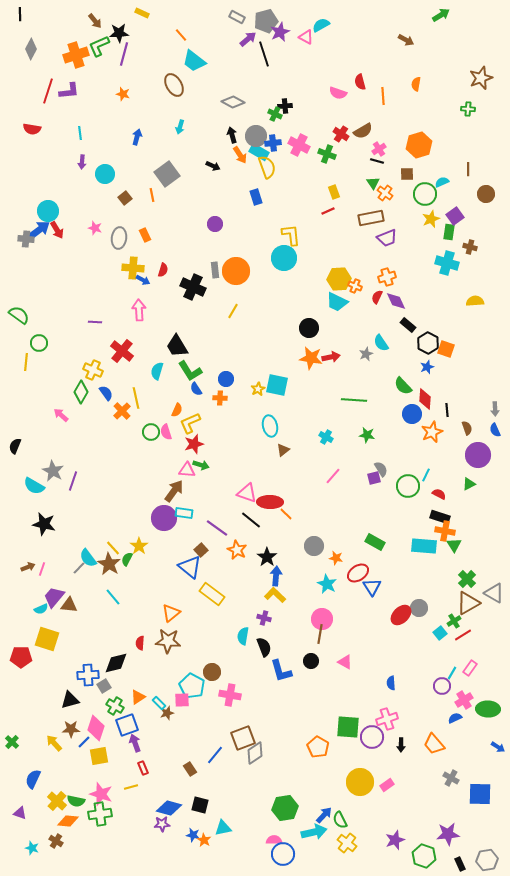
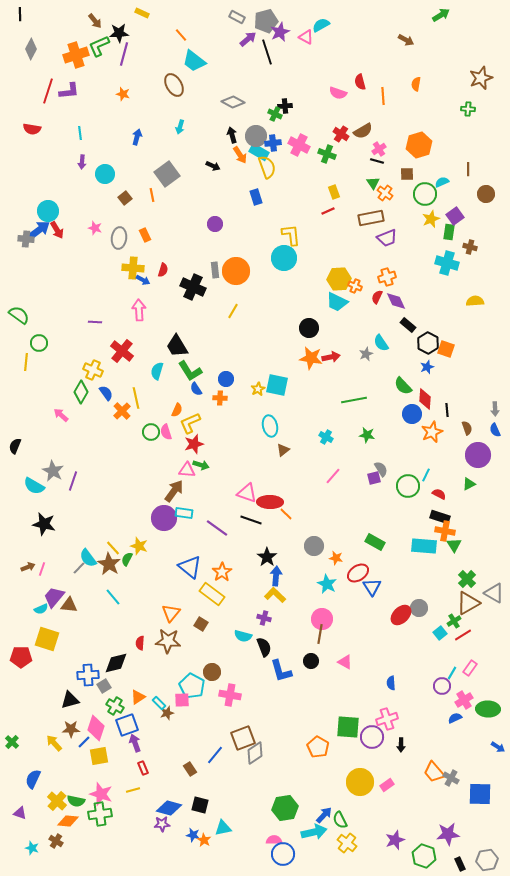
black line at (264, 54): moved 3 px right, 2 px up
green line at (354, 400): rotated 15 degrees counterclockwise
black line at (251, 520): rotated 20 degrees counterclockwise
yellow star at (139, 546): rotated 18 degrees counterclockwise
brown square at (201, 550): moved 74 px down; rotated 16 degrees counterclockwise
orange star at (237, 550): moved 15 px left, 22 px down; rotated 12 degrees clockwise
orange triangle at (171, 613): rotated 12 degrees counterclockwise
cyan semicircle at (243, 636): rotated 84 degrees counterclockwise
orange trapezoid at (434, 744): moved 28 px down
yellow line at (131, 787): moved 2 px right, 3 px down
